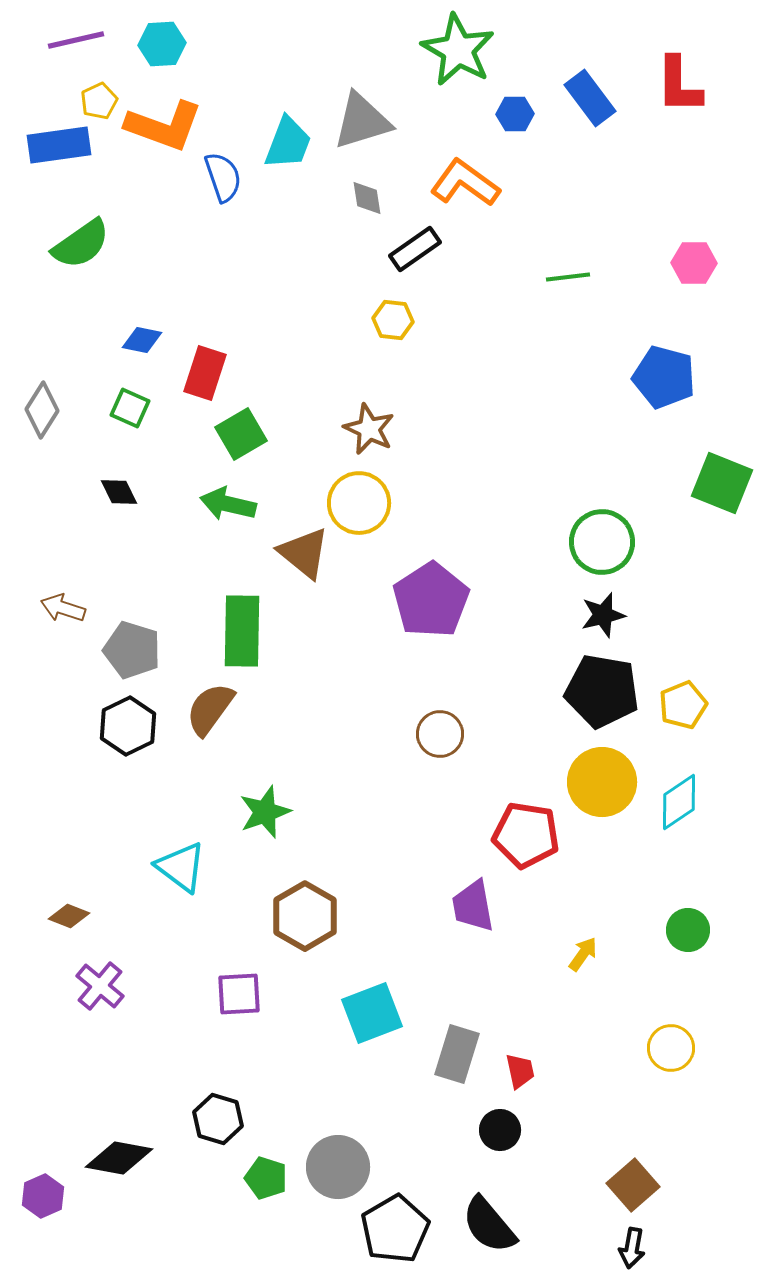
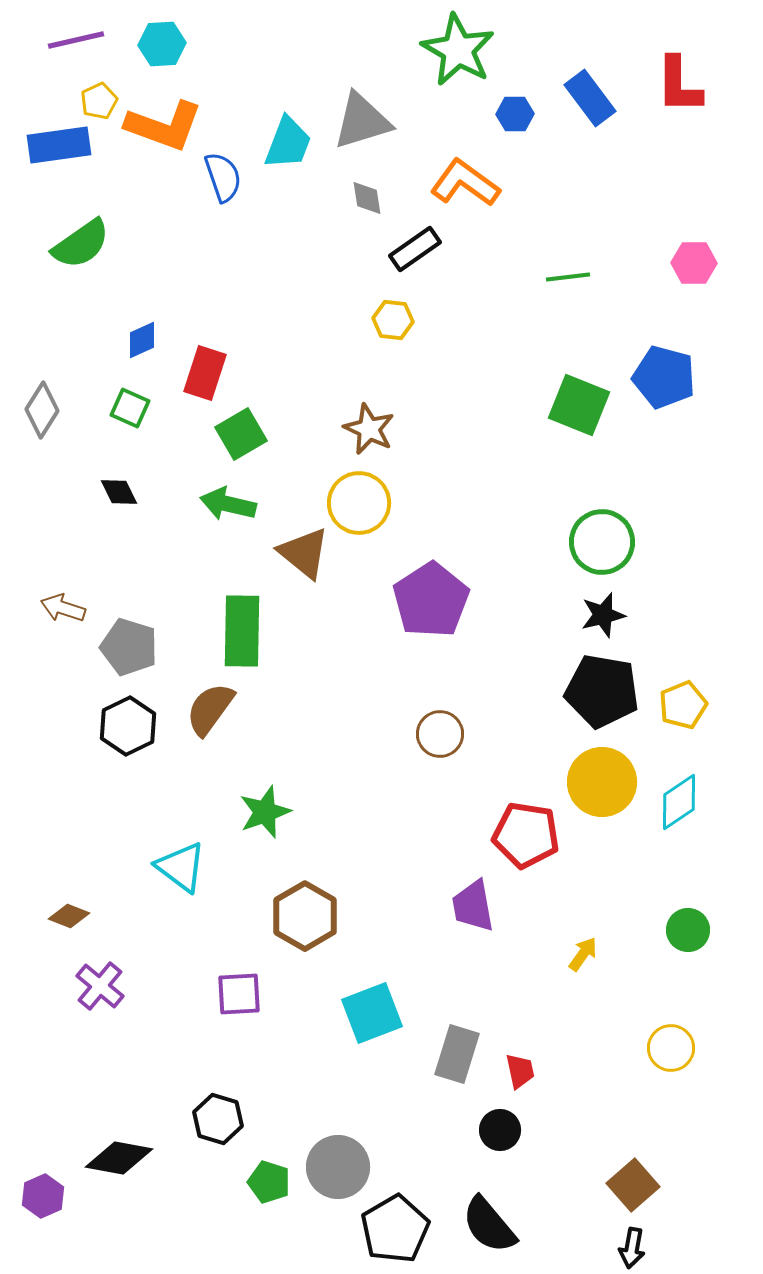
blue diamond at (142, 340): rotated 36 degrees counterclockwise
green square at (722, 483): moved 143 px left, 78 px up
gray pentagon at (132, 650): moved 3 px left, 3 px up
green pentagon at (266, 1178): moved 3 px right, 4 px down
